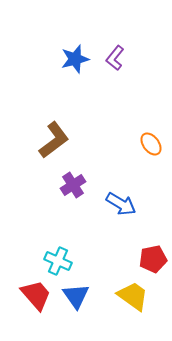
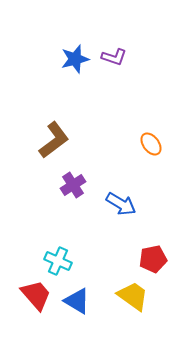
purple L-shape: moved 1 px left, 1 px up; rotated 110 degrees counterclockwise
blue triangle: moved 1 px right, 5 px down; rotated 24 degrees counterclockwise
